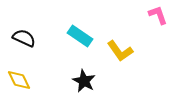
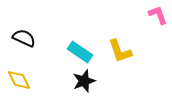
cyan rectangle: moved 16 px down
yellow L-shape: rotated 16 degrees clockwise
black star: rotated 25 degrees clockwise
